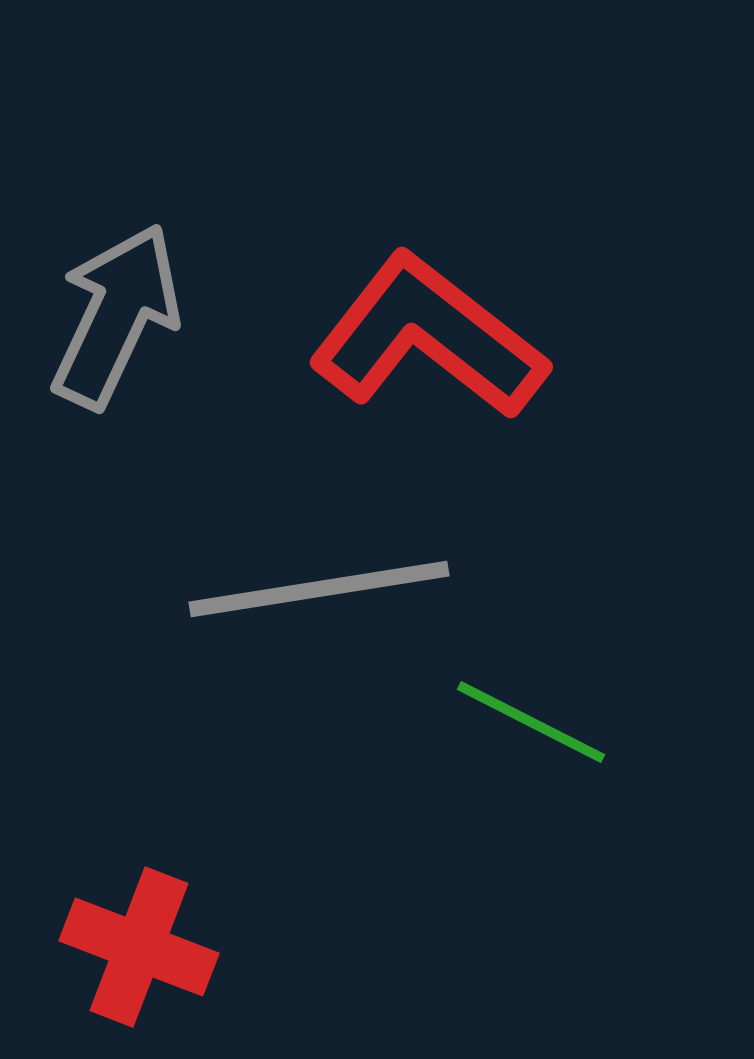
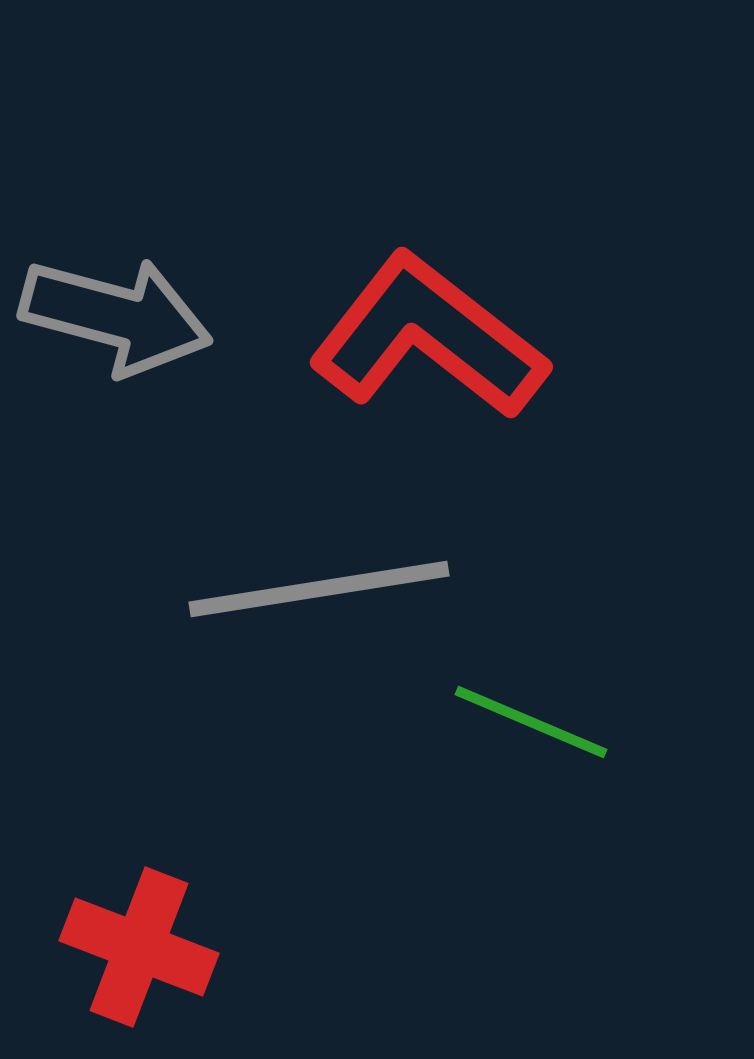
gray arrow: rotated 80 degrees clockwise
green line: rotated 4 degrees counterclockwise
